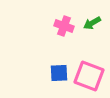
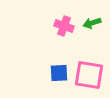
green arrow: rotated 12 degrees clockwise
pink square: moved 1 px up; rotated 12 degrees counterclockwise
